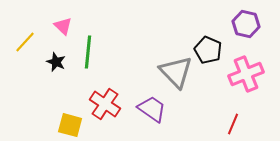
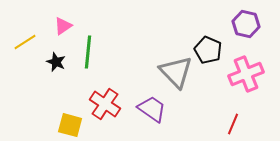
pink triangle: rotated 42 degrees clockwise
yellow line: rotated 15 degrees clockwise
